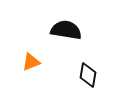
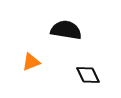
black diamond: rotated 35 degrees counterclockwise
